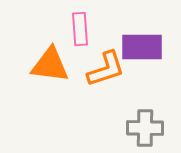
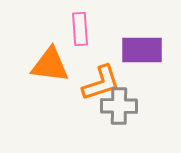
purple rectangle: moved 3 px down
orange L-shape: moved 5 px left, 14 px down
gray cross: moved 26 px left, 22 px up
